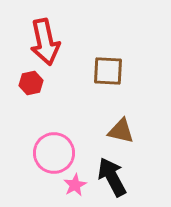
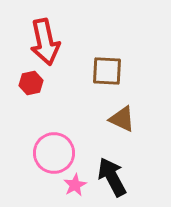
brown square: moved 1 px left
brown triangle: moved 1 px right, 12 px up; rotated 12 degrees clockwise
